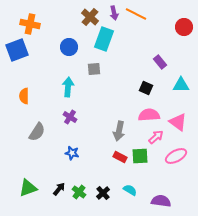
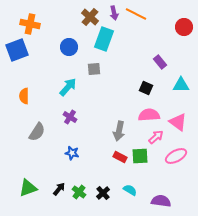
cyan arrow: rotated 36 degrees clockwise
